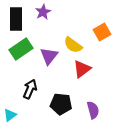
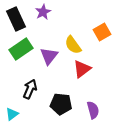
black rectangle: rotated 25 degrees counterclockwise
yellow semicircle: rotated 18 degrees clockwise
cyan triangle: moved 2 px right, 1 px up
